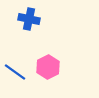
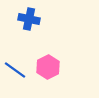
blue line: moved 2 px up
